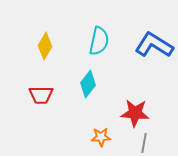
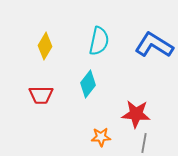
red star: moved 1 px right, 1 px down
